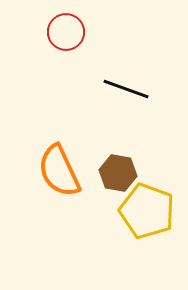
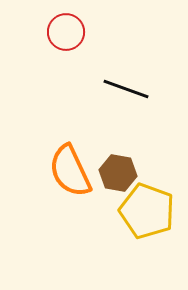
orange semicircle: moved 11 px right
